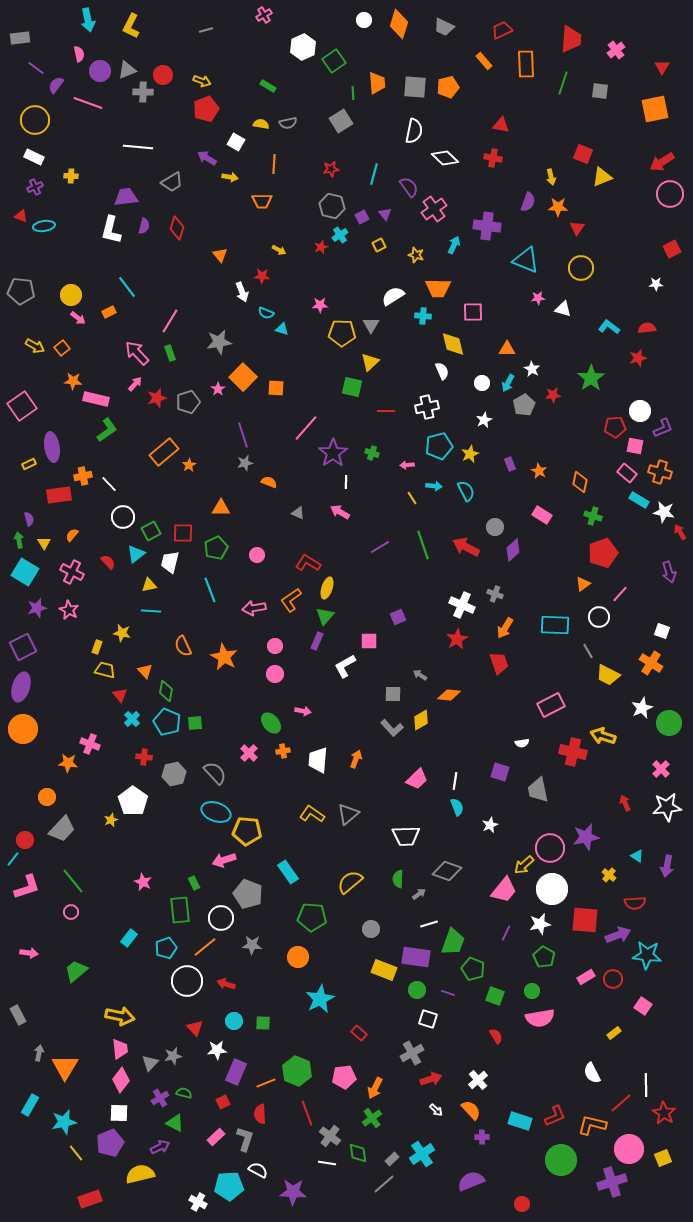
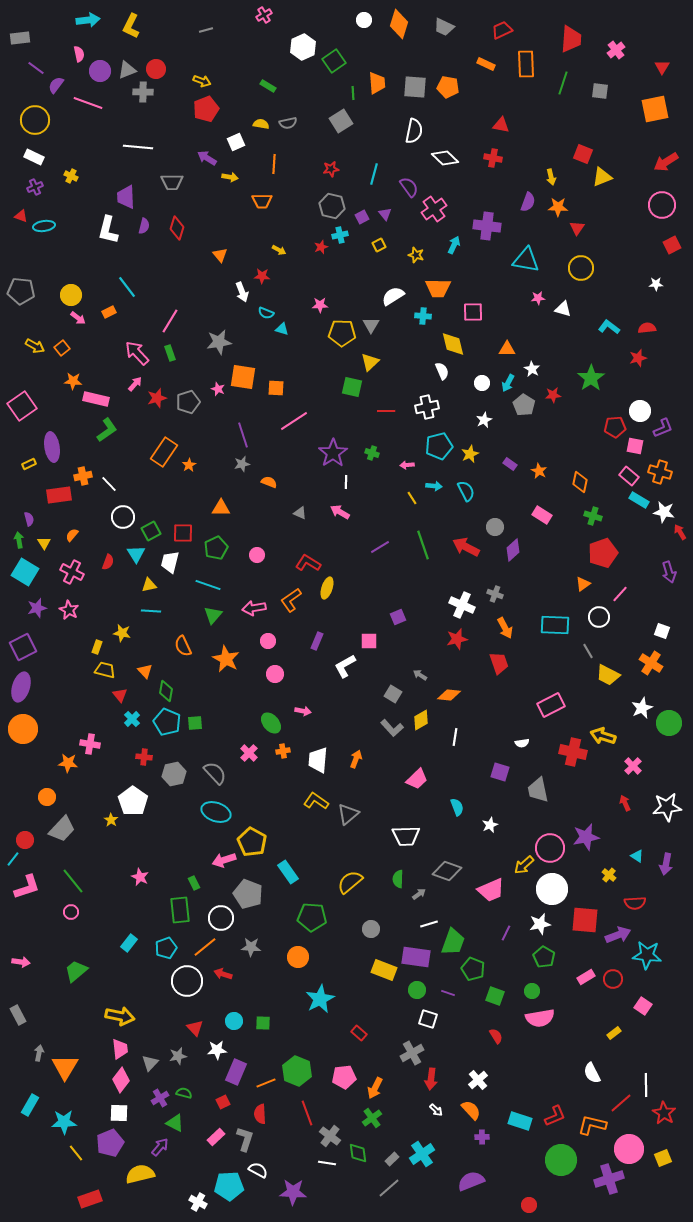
cyan arrow at (88, 20): rotated 85 degrees counterclockwise
orange rectangle at (484, 61): moved 2 px right, 3 px down; rotated 24 degrees counterclockwise
red circle at (163, 75): moved 7 px left, 6 px up
orange pentagon at (448, 87): rotated 25 degrees clockwise
white square at (236, 142): rotated 36 degrees clockwise
red arrow at (662, 162): moved 4 px right
yellow cross at (71, 176): rotated 24 degrees clockwise
gray trapezoid at (172, 182): rotated 30 degrees clockwise
pink circle at (670, 194): moved 8 px left, 11 px down
purple trapezoid at (126, 197): rotated 85 degrees counterclockwise
white L-shape at (111, 230): moved 3 px left
cyan cross at (340, 235): rotated 21 degrees clockwise
red square at (672, 249): moved 4 px up
cyan triangle at (526, 260): rotated 12 degrees counterclockwise
orange square at (243, 377): rotated 36 degrees counterclockwise
pink star at (218, 389): rotated 16 degrees counterclockwise
gray pentagon at (524, 405): rotated 10 degrees counterclockwise
pink line at (306, 428): moved 12 px left, 7 px up; rotated 16 degrees clockwise
orange rectangle at (164, 452): rotated 16 degrees counterclockwise
gray star at (245, 463): moved 3 px left, 1 px down
purple rectangle at (510, 464): rotated 32 degrees counterclockwise
pink rectangle at (627, 473): moved 2 px right, 3 px down
gray triangle at (298, 513): moved 2 px right
cyan triangle at (136, 554): rotated 24 degrees counterclockwise
red semicircle at (108, 562): rotated 63 degrees clockwise
cyan line at (210, 590): moved 2 px left, 5 px up; rotated 50 degrees counterclockwise
green triangle at (325, 616): moved 112 px left, 1 px up
orange arrow at (505, 628): rotated 60 degrees counterclockwise
red star at (457, 639): rotated 15 degrees clockwise
pink circle at (275, 646): moved 7 px left, 5 px up
orange star at (224, 657): moved 2 px right, 2 px down
gray square at (393, 694): rotated 30 degrees clockwise
pink cross at (90, 744): rotated 12 degrees counterclockwise
pink cross at (661, 769): moved 28 px left, 3 px up
white line at (455, 781): moved 44 px up
yellow L-shape at (312, 814): moved 4 px right, 13 px up
yellow star at (111, 820): rotated 16 degrees counterclockwise
yellow pentagon at (247, 831): moved 5 px right, 11 px down; rotated 24 degrees clockwise
purple arrow at (667, 866): moved 1 px left, 2 px up
pink star at (143, 882): moved 3 px left, 5 px up
pink trapezoid at (504, 890): moved 13 px left; rotated 28 degrees clockwise
cyan rectangle at (129, 938): moved 5 px down
gray star at (252, 945): moved 1 px left, 2 px down
pink arrow at (29, 953): moved 8 px left, 9 px down
red arrow at (226, 984): moved 3 px left, 10 px up
gray star at (173, 1056): moved 5 px right
red arrow at (431, 1079): rotated 115 degrees clockwise
cyan star at (64, 1122): rotated 10 degrees clockwise
purple arrow at (160, 1147): rotated 24 degrees counterclockwise
purple cross at (612, 1182): moved 3 px left, 3 px up
gray line at (384, 1184): moved 5 px right, 4 px down
red circle at (522, 1204): moved 7 px right, 1 px down
